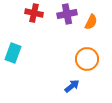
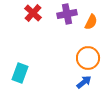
red cross: moved 1 px left; rotated 30 degrees clockwise
cyan rectangle: moved 7 px right, 20 px down
orange circle: moved 1 px right, 1 px up
blue arrow: moved 12 px right, 4 px up
